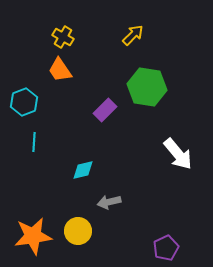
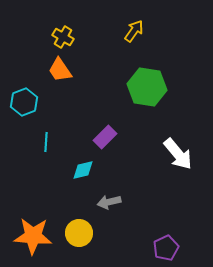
yellow arrow: moved 1 px right, 4 px up; rotated 10 degrees counterclockwise
purple rectangle: moved 27 px down
cyan line: moved 12 px right
yellow circle: moved 1 px right, 2 px down
orange star: rotated 12 degrees clockwise
